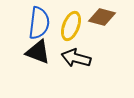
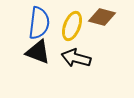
yellow ellipse: moved 1 px right
